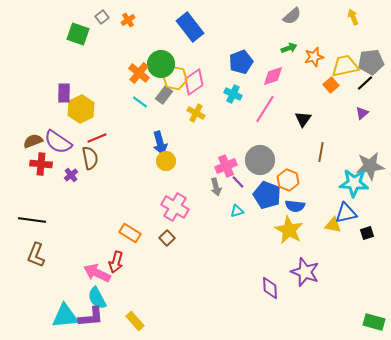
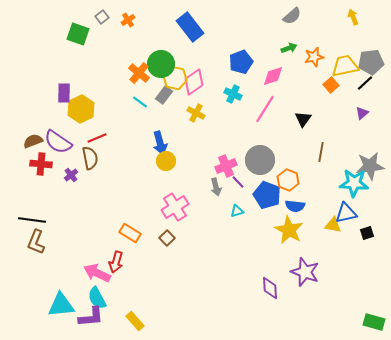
pink cross at (175, 207): rotated 28 degrees clockwise
brown L-shape at (36, 255): moved 13 px up
cyan triangle at (65, 316): moved 4 px left, 11 px up
